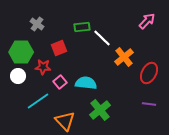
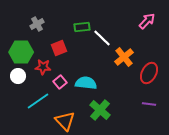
gray cross: rotated 24 degrees clockwise
green cross: rotated 10 degrees counterclockwise
